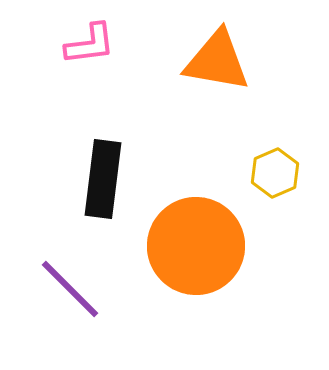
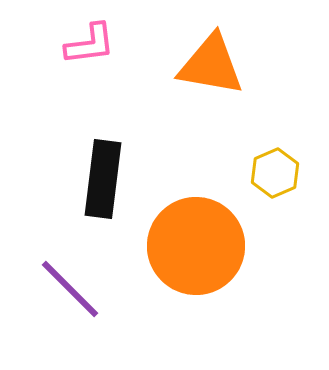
orange triangle: moved 6 px left, 4 px down
